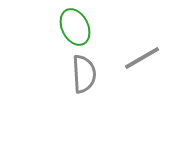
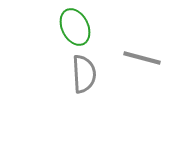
gray line: rotated 45 degrees clockwise
